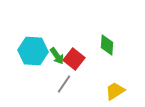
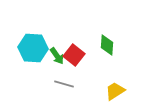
cyan hexagon: moved 3 px up
red square: moved 4 px up
gray line: rotated 72 degrees clockwise
